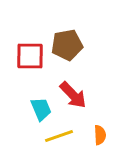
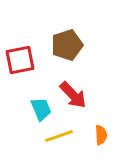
brown pentagon: rotated 8 degrees counterclockwise
red square: moved 10 px left, 4 px down; rotated 12 degrees counterclockwise
orange semicircle: moved 1 px right
